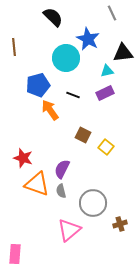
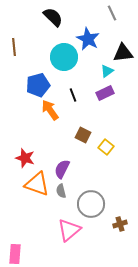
cyan circle: moved 2 px left, 1 px up
cyan triangle: rotated 24 degrees counterclockwise
black line: rotated 48 degrees clockwise
red star: moved 2 px right
gray circle: moved 2 px left, 1 px down
